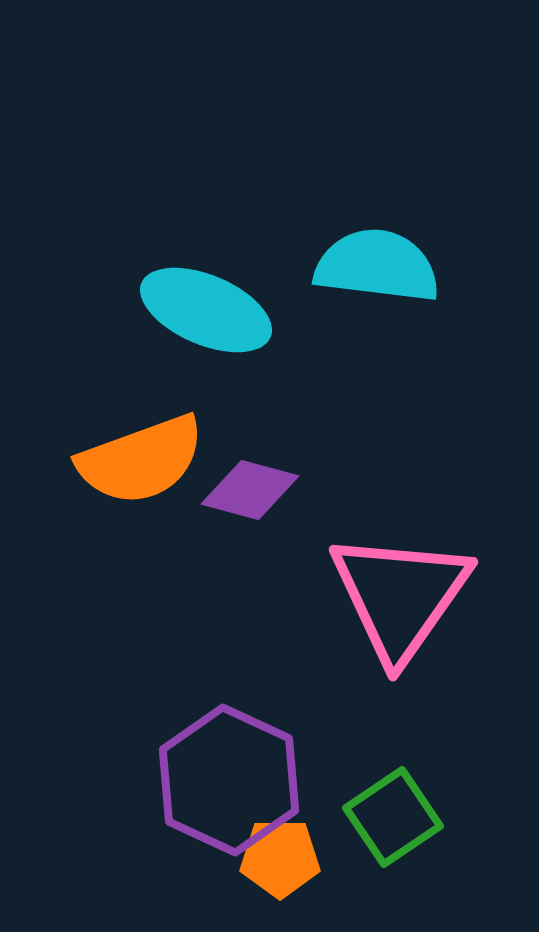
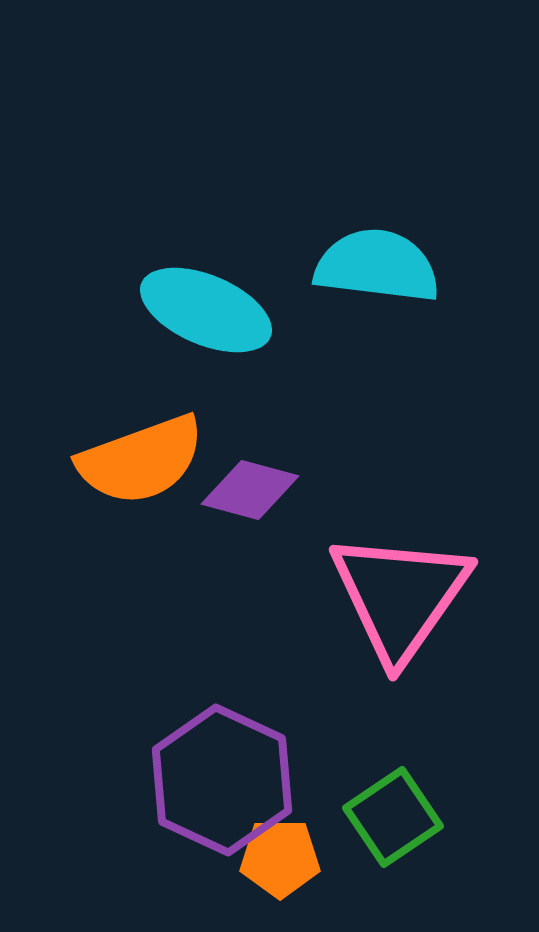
purple hexagon: moved 7 px left
